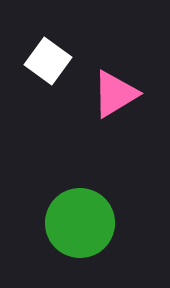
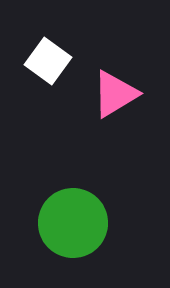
green circle: moved 7 px left
